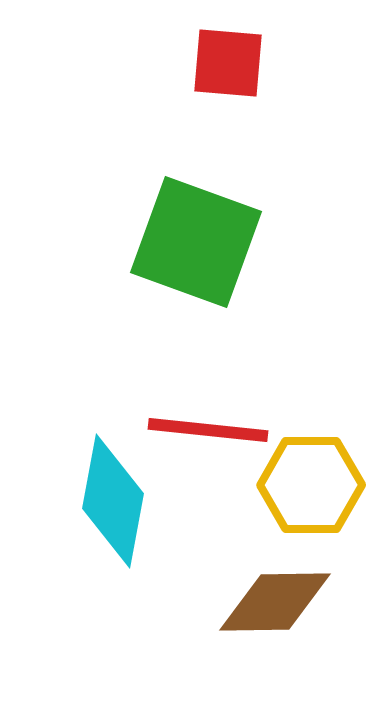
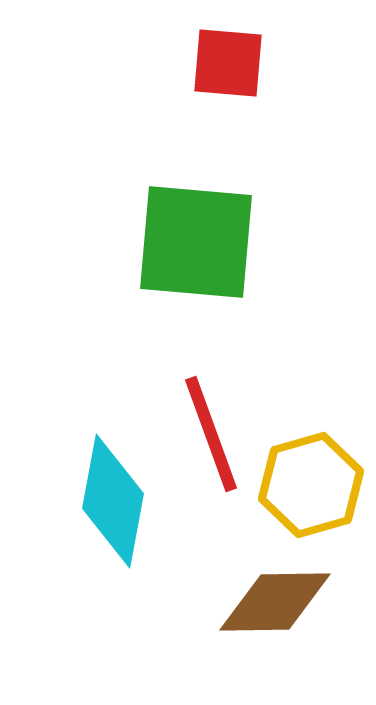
green square: rotated 15 degrees counterclockwise
red line: moved 3 px right, 4 px down; rotated 64 degrees clockwise
yellow hexagon: rotated 16 degrees counterclockwise
